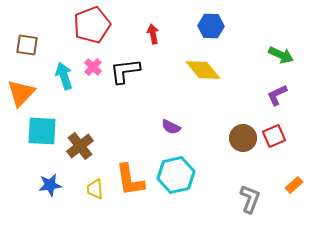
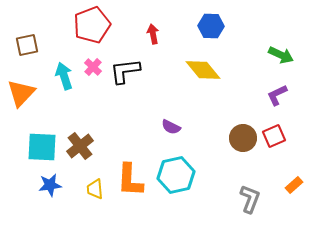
brown square: rotated 20 degrees counterclockwise
cyan square: moved 16 px down
orange L-shape: rotated 12 degrees clockwise
